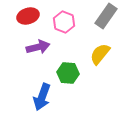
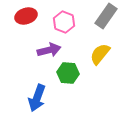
red ellipse: moved 2 px left
purple arrow: moved 11 px right, 3 px down
blue arrow: moved 5 px left, 1 px down
